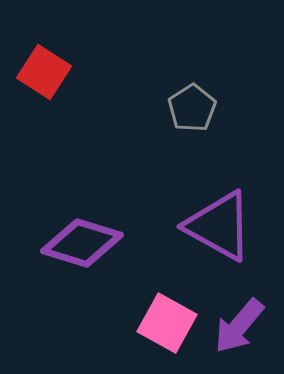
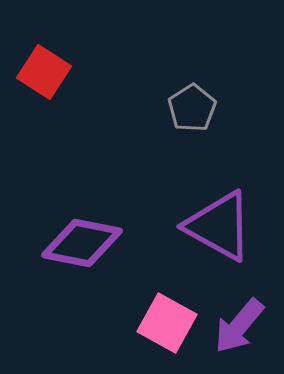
purple diamond: rotated 6 degrees counterclockwise
